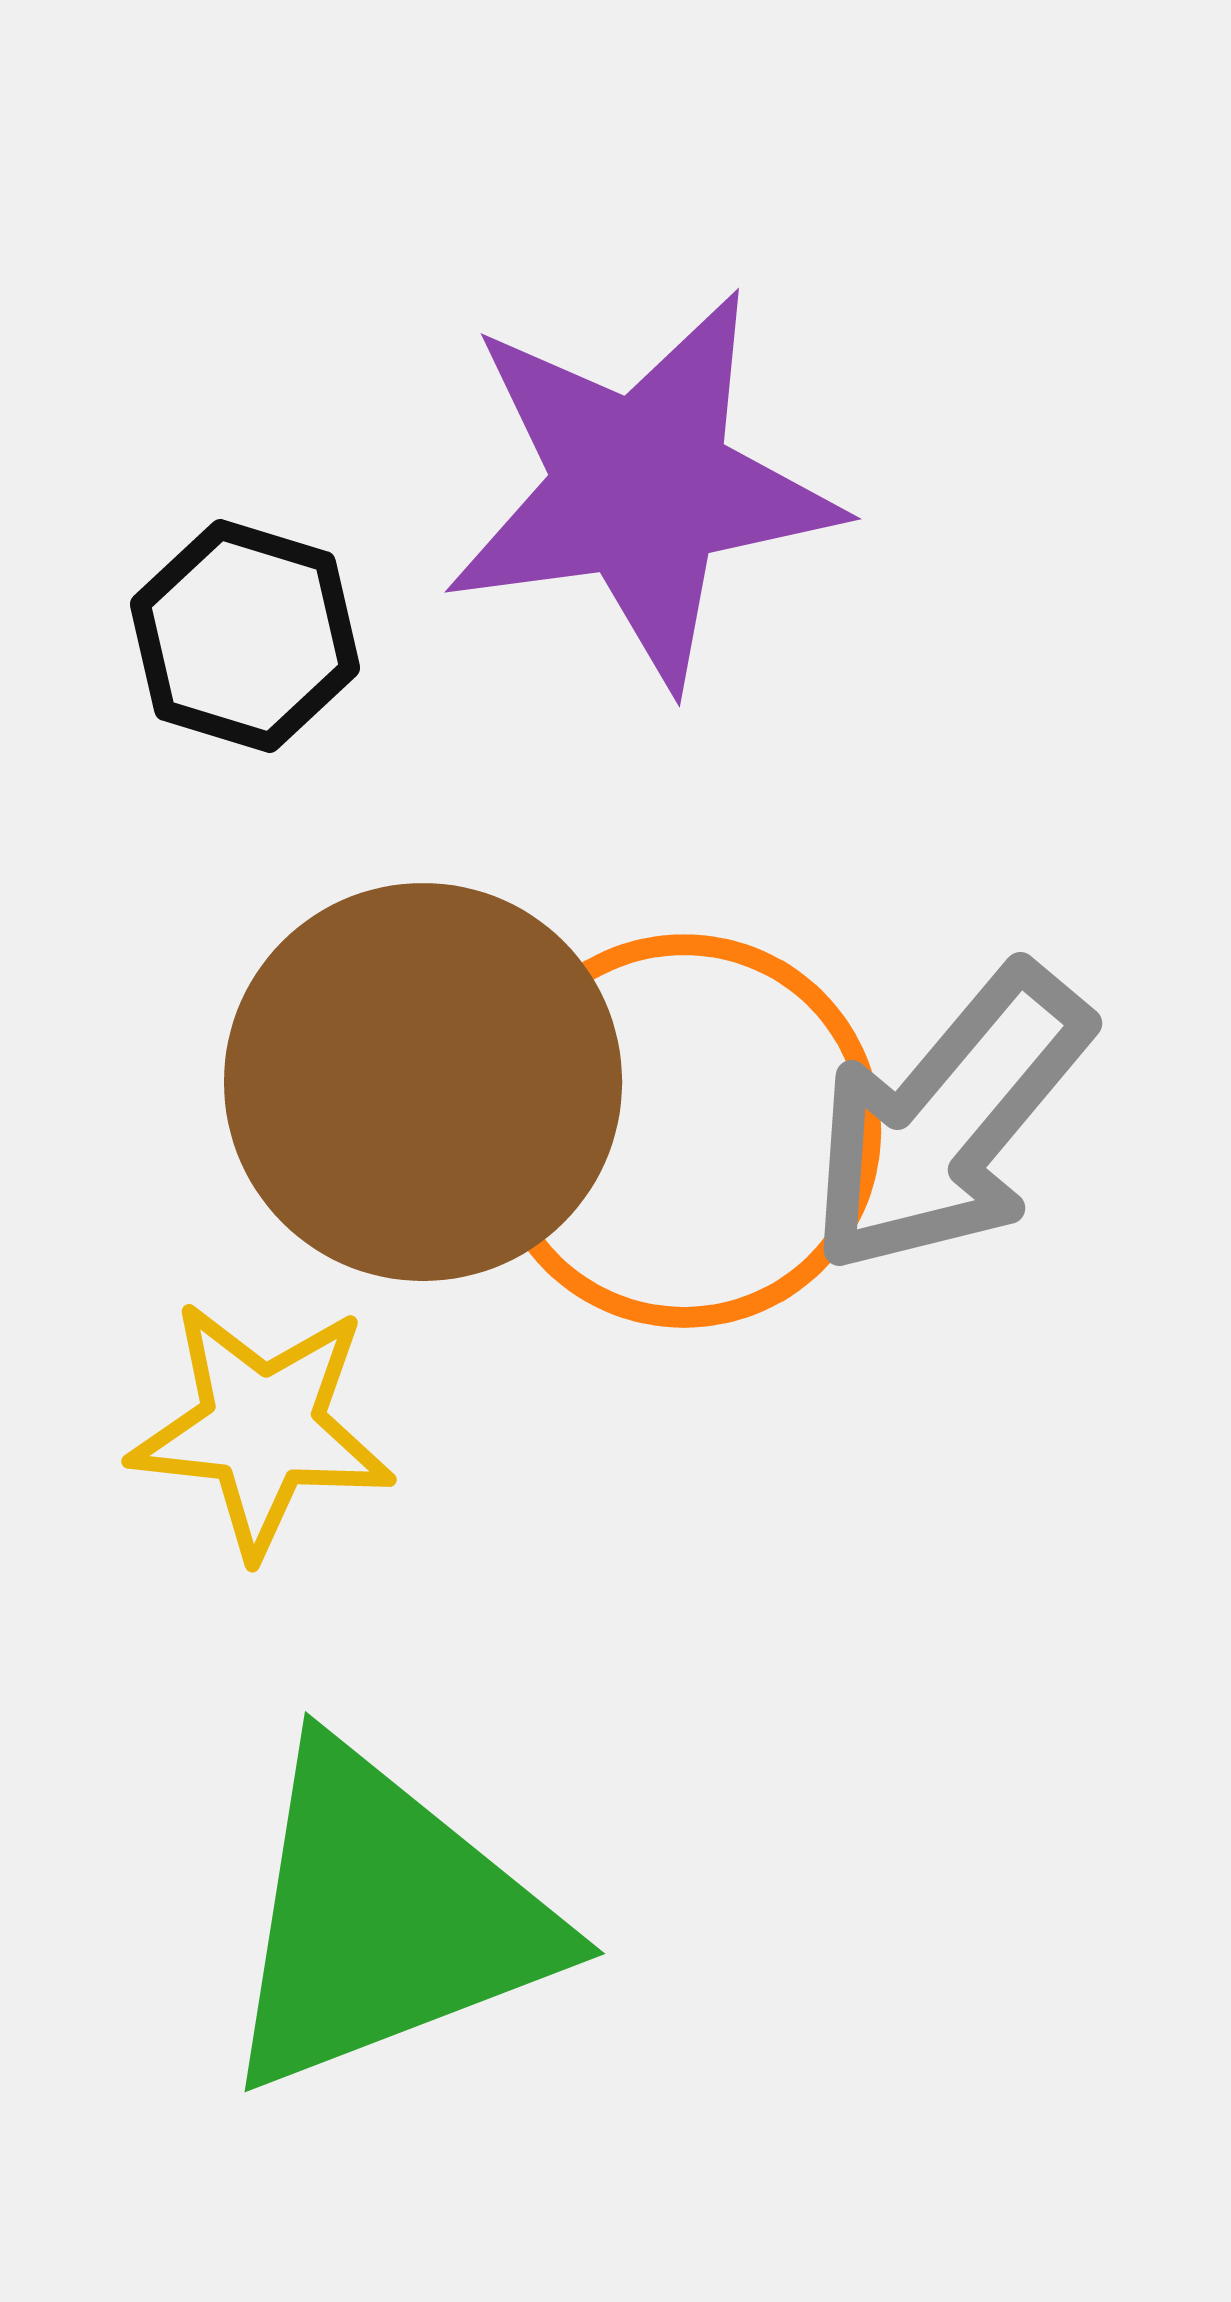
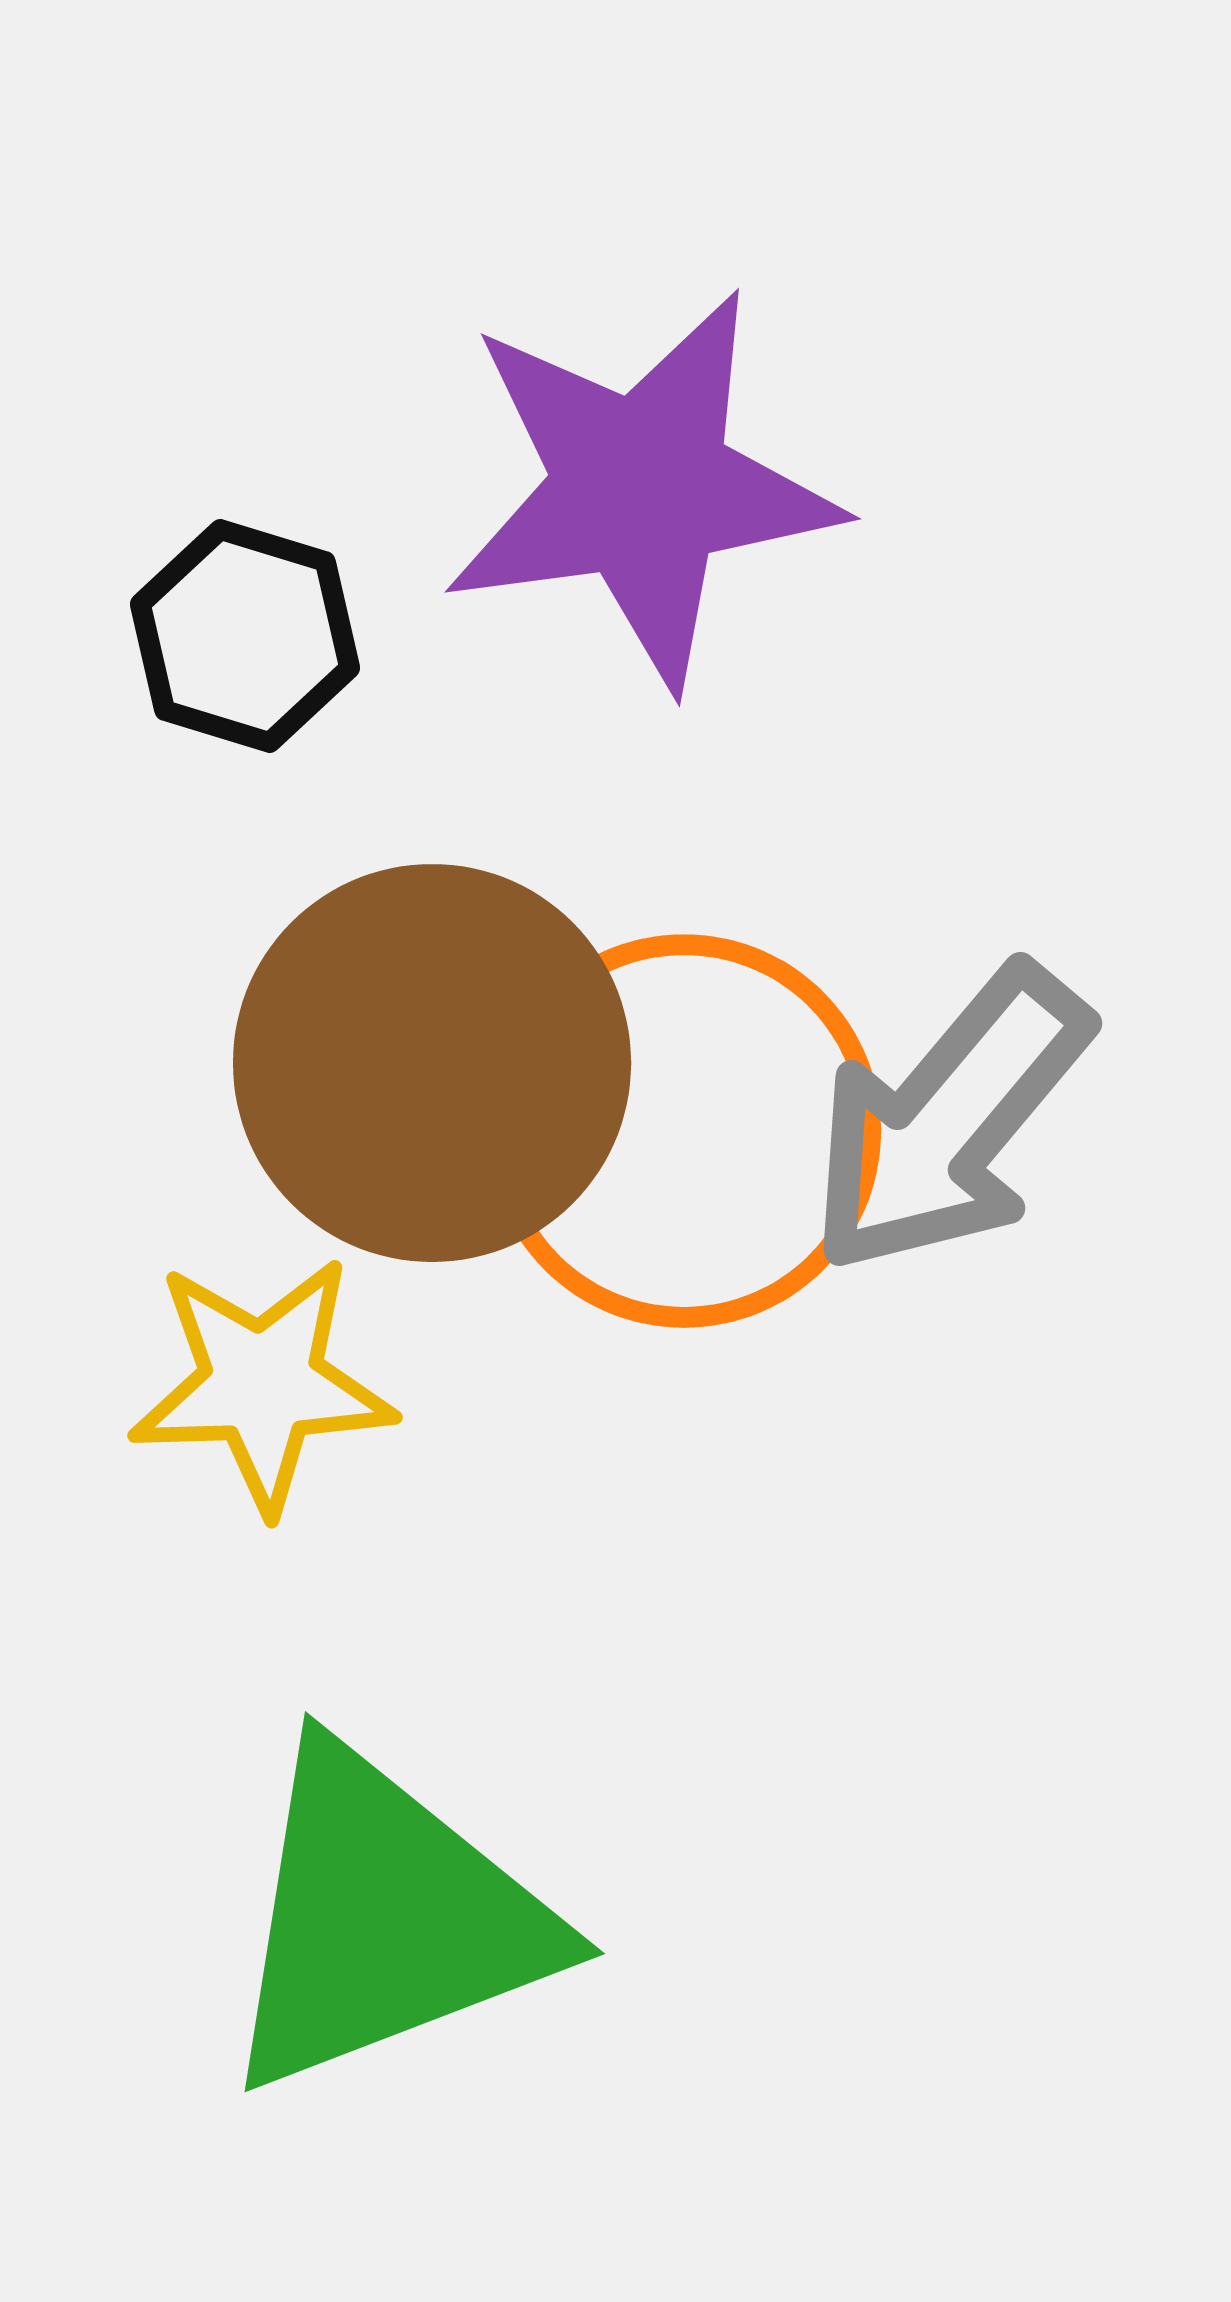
brown circle: moved 9 px right, 19 px up
yellow star: moved 44 px up; rotated 8 degrees counterclockwise
